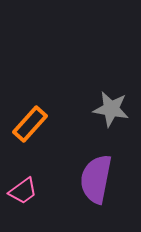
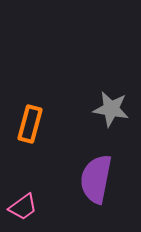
orange rectangle: rotated 27 degrees counterclockwise
pink trapezoid: moved 16 px down
